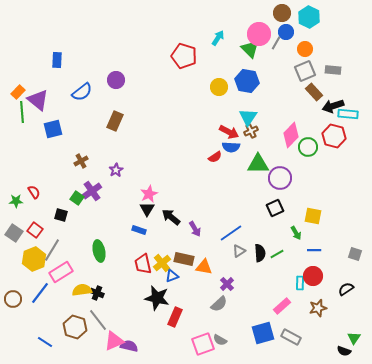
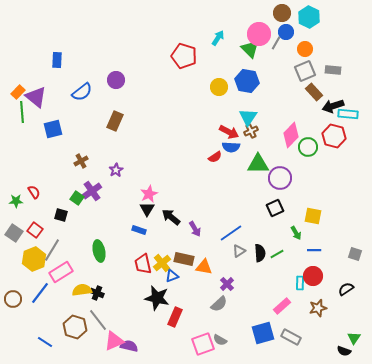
purple triangle at (38, 100): moved 2 px left, 3 px up
